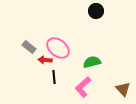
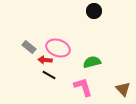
black circle: moved 2 px left
pink ellipse: rotated 20 degrees counterclockwise
black line: moved 5 px left, 2 px up; rotated 56 degrees counterclockwise
pink L-shape: rotated 115 degrees clockwise
